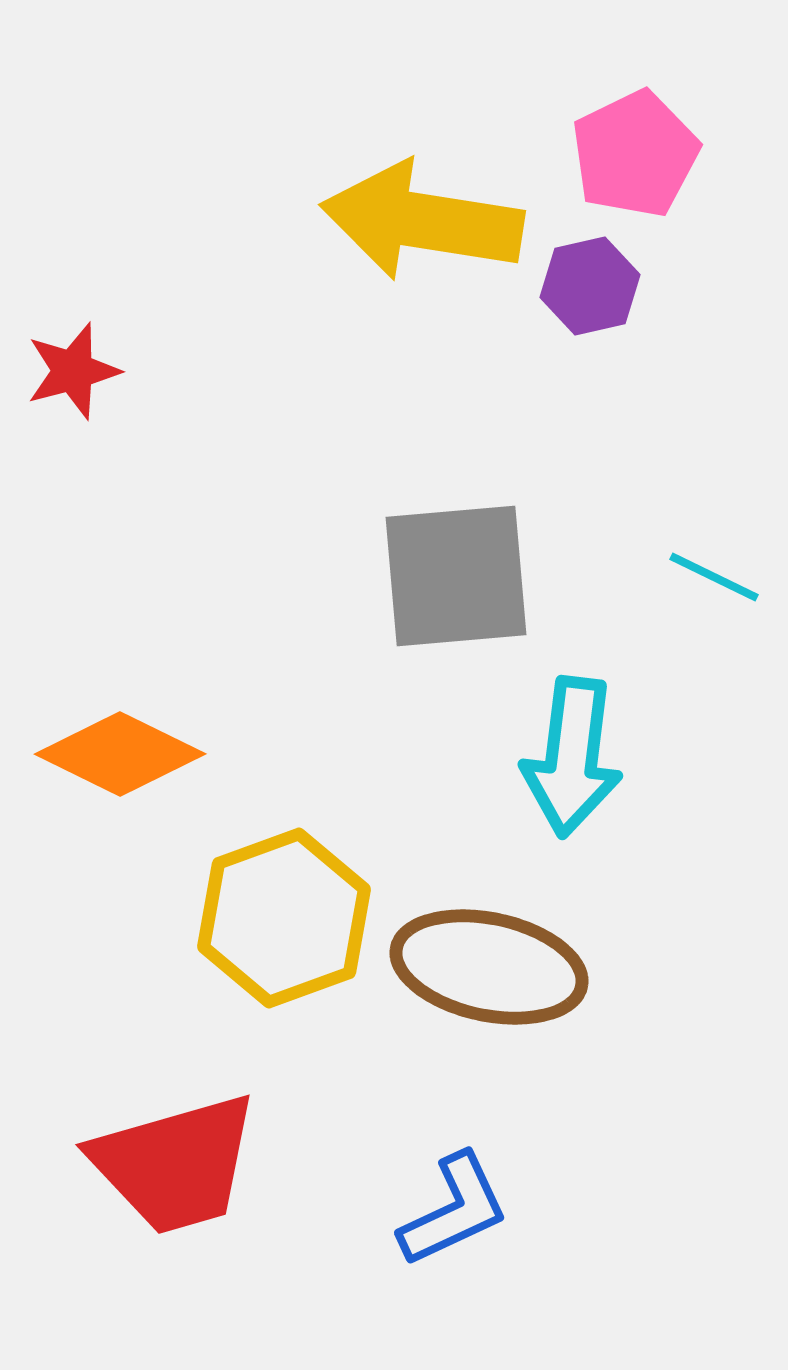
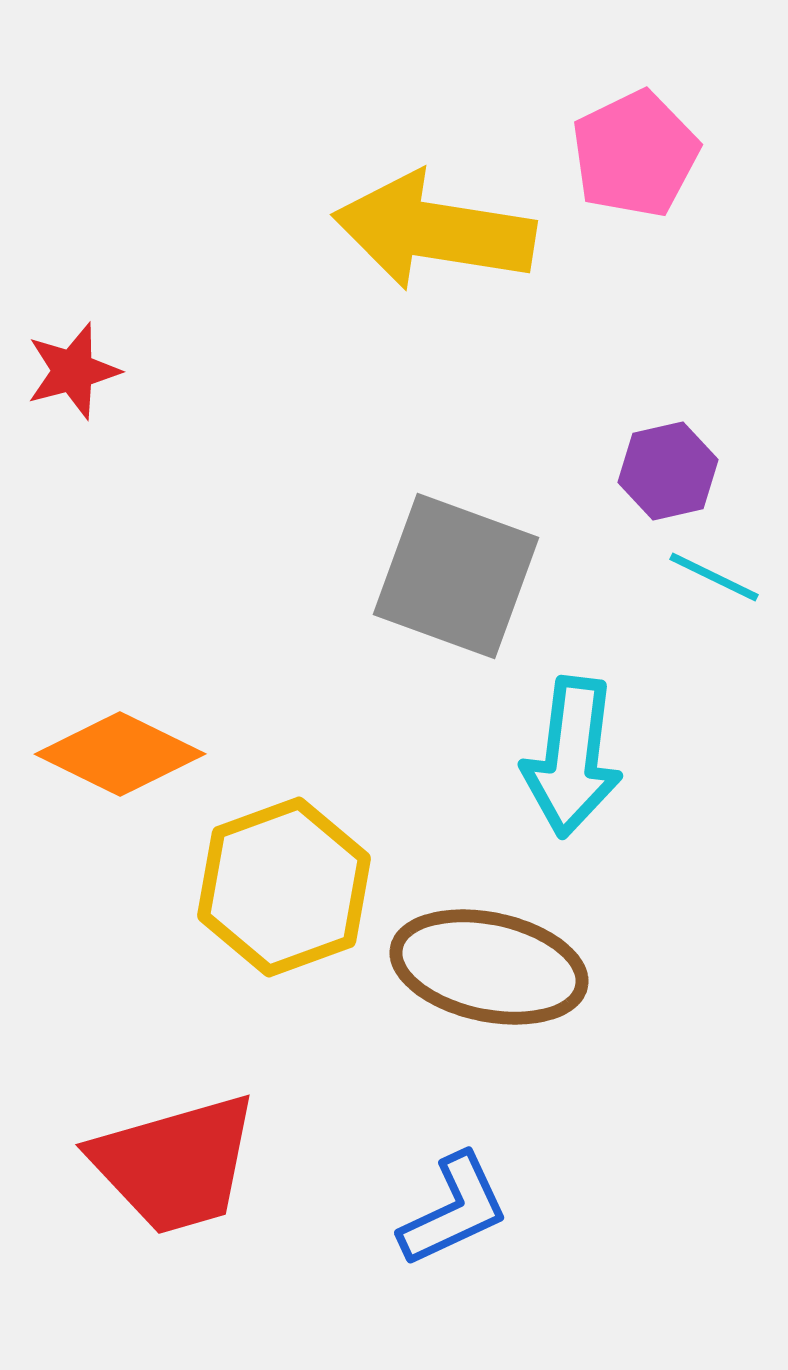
yellow arrow: moved 12 px right, 10 px down
purple hexagon: moved 78 px right, 185 px down
gray square: rotated 25 degrees clockwise
yellow hexagon: moved 31 px up
